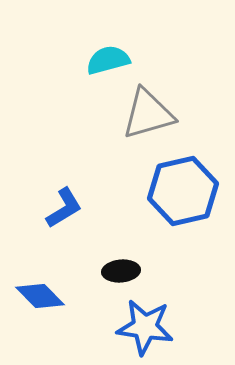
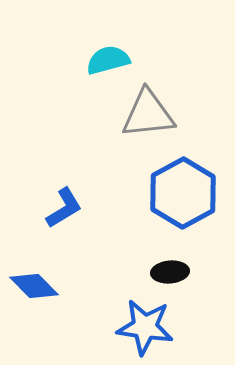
gray triangle: rotated 10 degrees clockwise
blue hexagon: moved 2 px down; rotated 16 degrees counterclockwise
black ellipse: moved 49 px right, 1 px down
blue diamond: moved 6 px left, 10 px up
